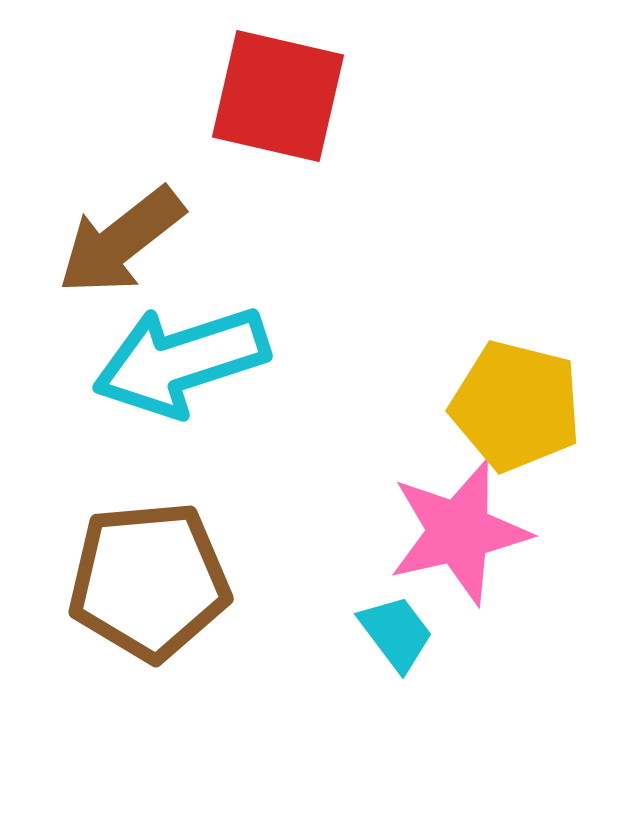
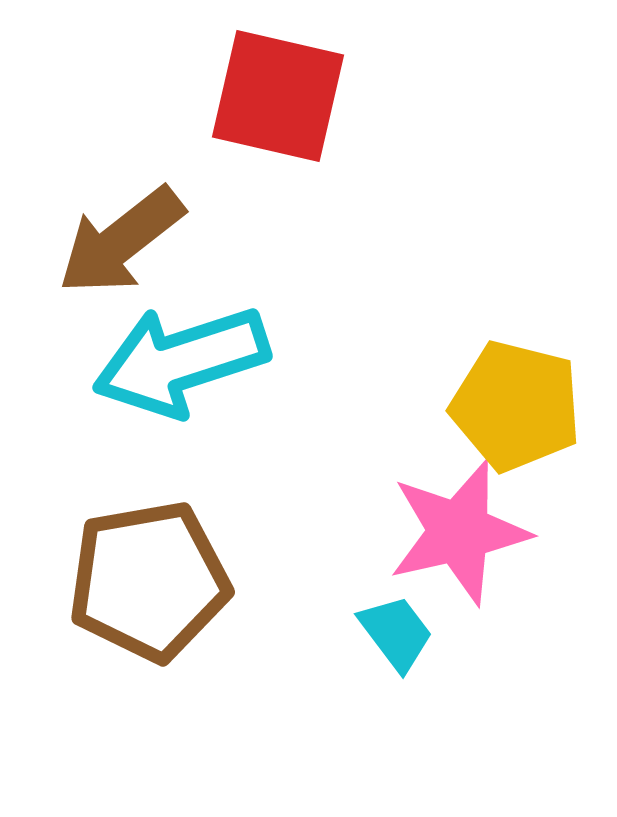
brown pentagon: rotated 5 degrees counterclockwise
